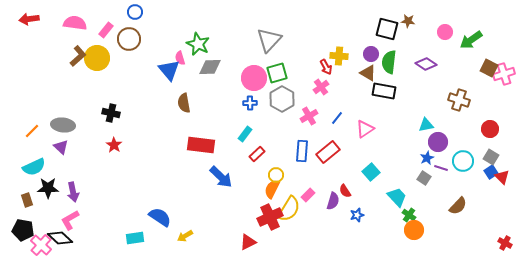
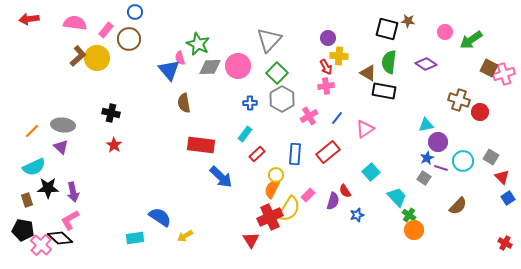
purple circle at (371, 54): moved 43 px left, 16 px up
green square at (277, 73): rotated 30 degrees counterclockwise
pink circle at (254, 78): moved 16 px left, 12 px up
pink cross at (321, 87): moved 5 px right, 1 px up; rotated 28 degrees clockwise
red circle at (490, 129): moved 10 px left, 17 px up
blue rectangle at (302, 151): moved 7 px left, 3 px down
blue square at (491, 172): moved 17 px right, 26 px down
red triangle at (248, 242): moved 3 px right, 2 px up; rotated 36 degrees counterclockwise
